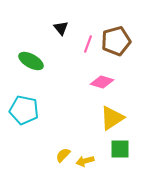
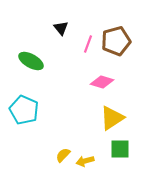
cyan pentagon: rotated 12 degrees clockwise
